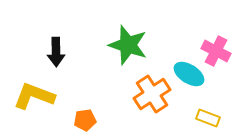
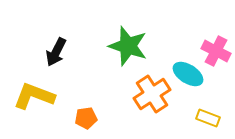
green star: moved 1 px down
black arrow: rotated 28 degrees clockwise
cyan ellipse: moved 1 px left
orange pentagon: moved 1 px right, 2 px up
